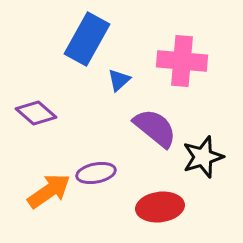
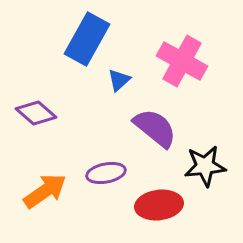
pink cross: rotated 24 degrees clockwise
black star: moved 2 px right, 9 px down; rotated 12 degrees clockwise
purple ellipse: moved 10 px right
orange arrow: moved 4 px left
red ellipse: moved 1 px left, 2 px up
